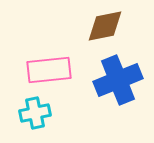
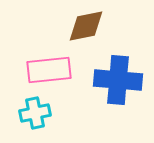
brown diamond: moved 19 px left
blue cross: rotated 27 degrees clockwise
